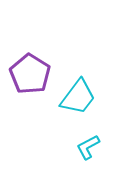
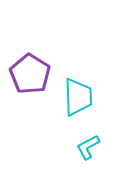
cyan trapezoid: rotated 39 degrees counterclockwise
